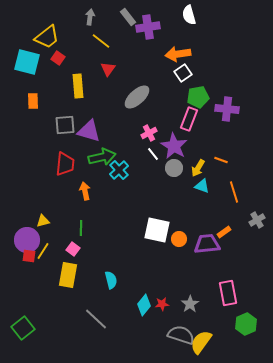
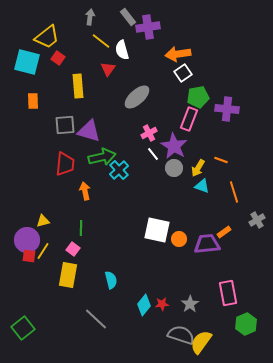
white semicircle at (189, 15): moved 67 px left, 35 px down
